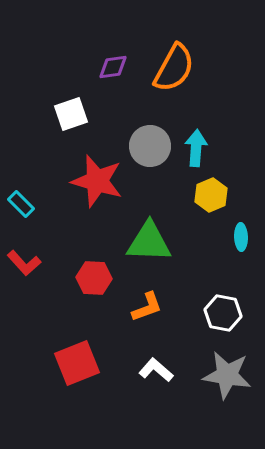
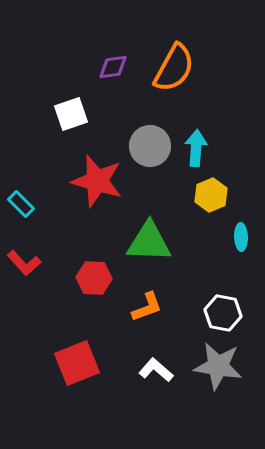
gray star: moved 9 px left, 9 px up
